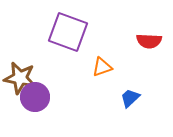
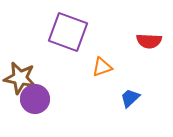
purple circle: moved 2 px down
